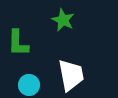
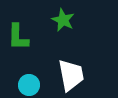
green L-shape: moved 6 px up
